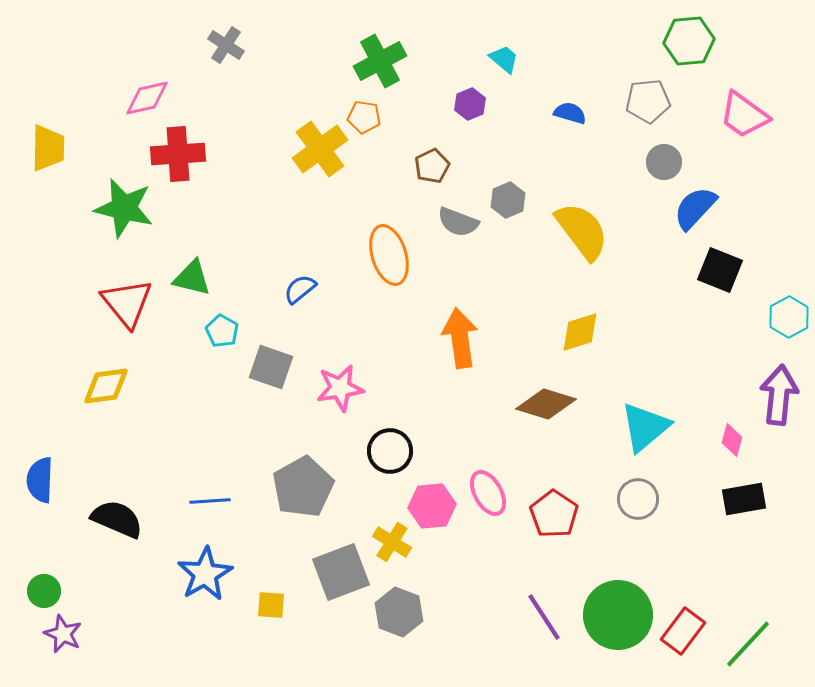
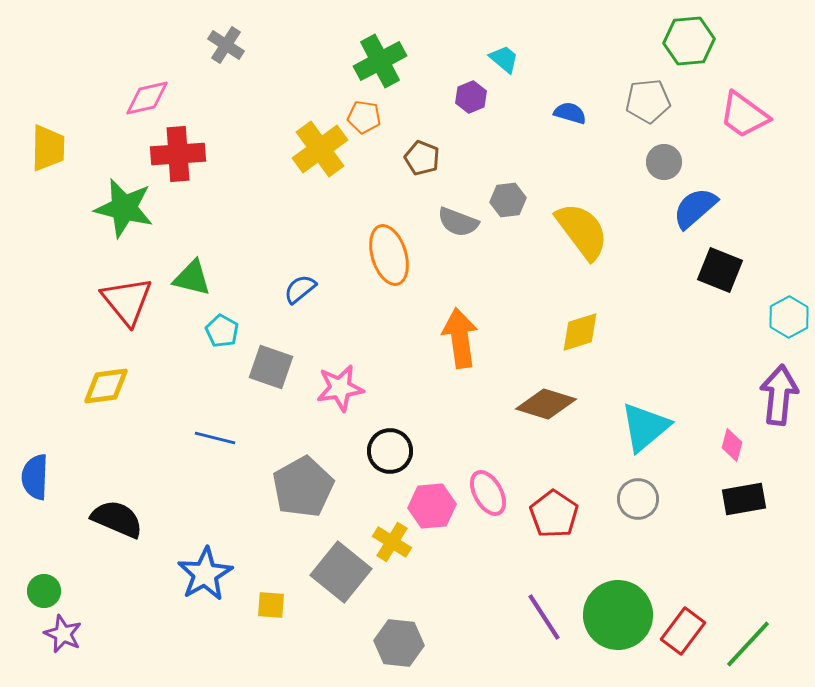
purple hexagon at (470, 104): moved 1 px right, 7 px up
brown pentagon at (432, 166): moved 10 px left, 8 px up; rotated 24 degrees counterclockwise
gray hexagon at (508, 200): rotated 16 degrees clockwise
blue semicircle at (695, 208): rotated 6 degrees clockwise
red triangle at (127, 303): moved 2 px up
pink diamond at (732, 440): moved 5 px down
blue semicircle at (40, 480): moved 5 px left, 3 px up
blue line at (210, 501): moved 5 px right, 63 px up; rotated 18 degrees clockwise
gray square at (341, 572): rotated 30 degrees counterclockwise
gray hexagon at (399, 612): moved 31 px down; rotated 15 degrees counterclockwise
